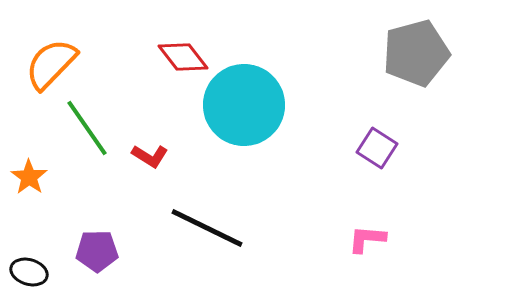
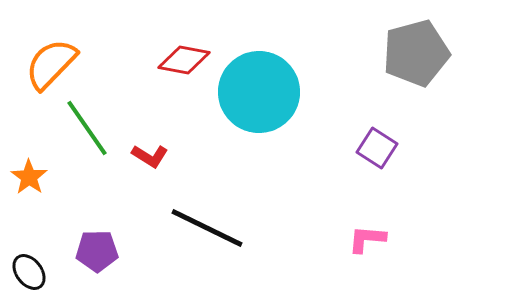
red diamond: moved 1 px right, 3 px down; rotated 42 degrees counterclockwise
cyan circle: moved 15 px right, 13 px up
black ellipse: rotated 36 degrees clockwise
